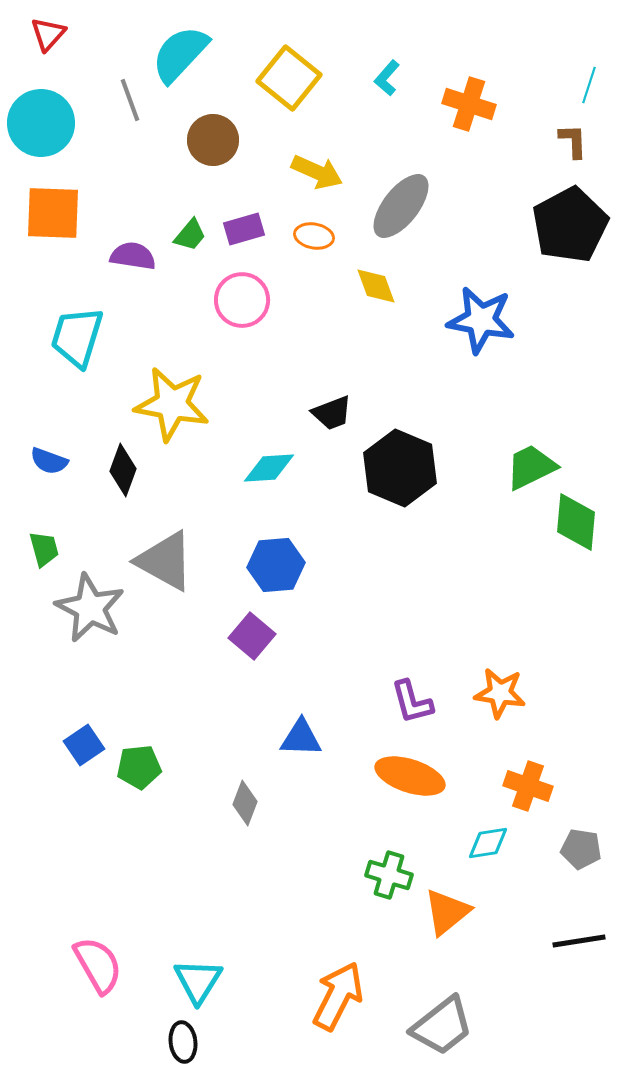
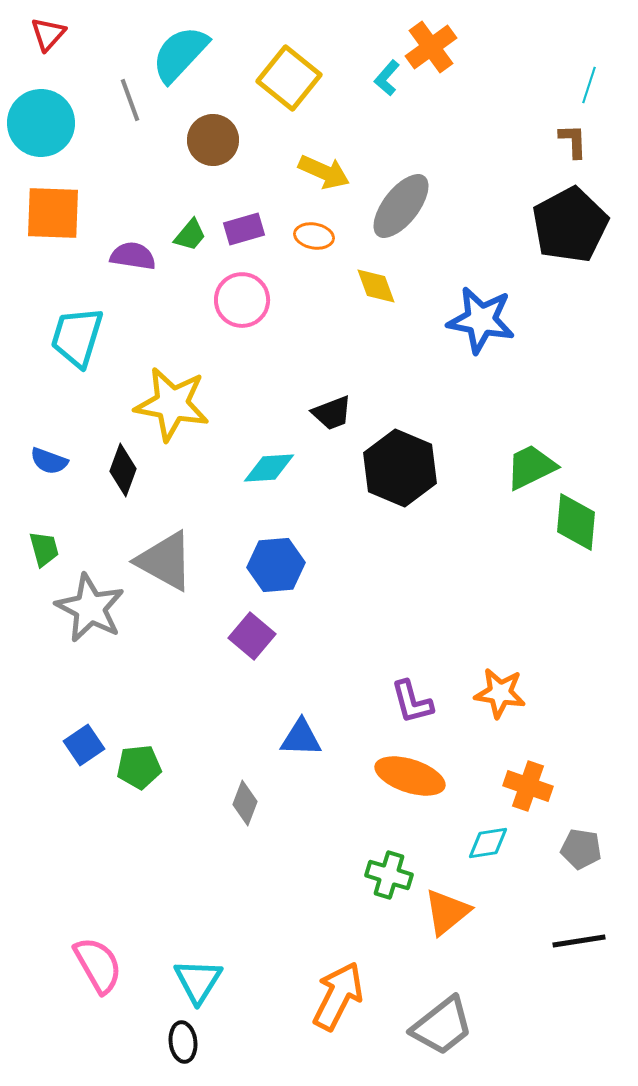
orange cross at (469, 104): moved 38 px left, 57 px up; rotated 36 degrees clockwise
yellow arrow at (317, 172): moved 7 px right
